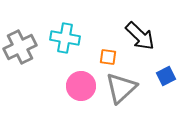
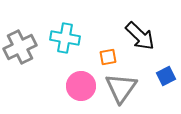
orange square: rotated 18 degrees counterclockwise
gray triangle: rotated 12 degrees counterclockwise
